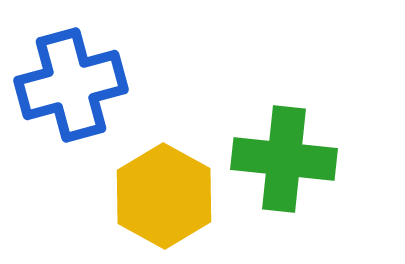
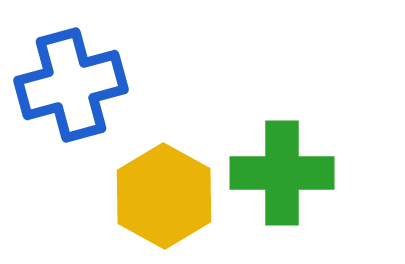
green cross: moved 2 px left, 14 px down; rotated 6 degrees counterclockwise
